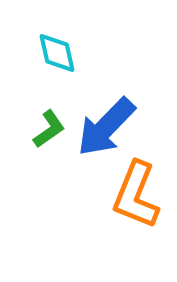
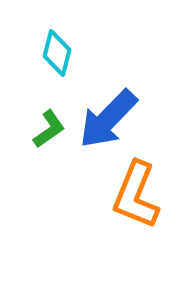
cyan diamond: rotated 27 degrees clockwise
blue arrow: moved 2 px right, 8 px up
